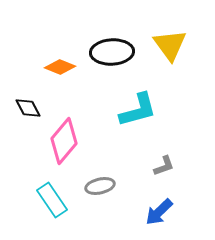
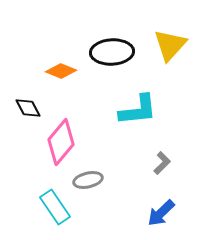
yellow triangle: rotated 18 degrees clockwise
orange diamond: moved 1 px right, 4 px down
cyan L-shape: rotated 9 degrees clockwise
pink diamond: moved 3 px left, 1 px down
gray L-shape: moved 2 px left, 3 px up; rotated 25 degrees counterclockwise
gray ellipse: moved 12 px left, 6 px up
cyan rectangle: moved 3 px right, 7 px down
blue arrow: moved 2 px right, 1 px down
